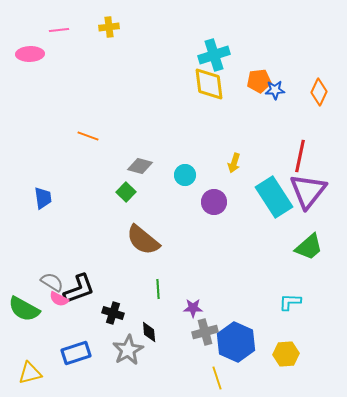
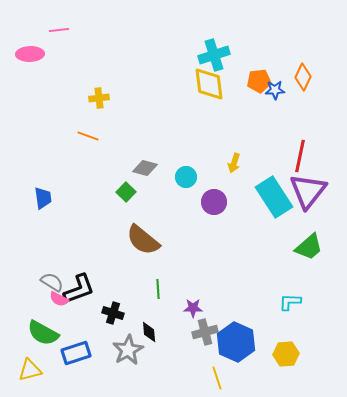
yellow cross: moved 10 px left, 71 px down
orange diamond: moved 16 px left, 15 px up
gray diamond: moved 5 px right, 2 px down
cyan circle: moved 1 px right, 2 px down
green semicircle: moved 19 px right, 24 px down
yellow triangle: moved 3 px up
